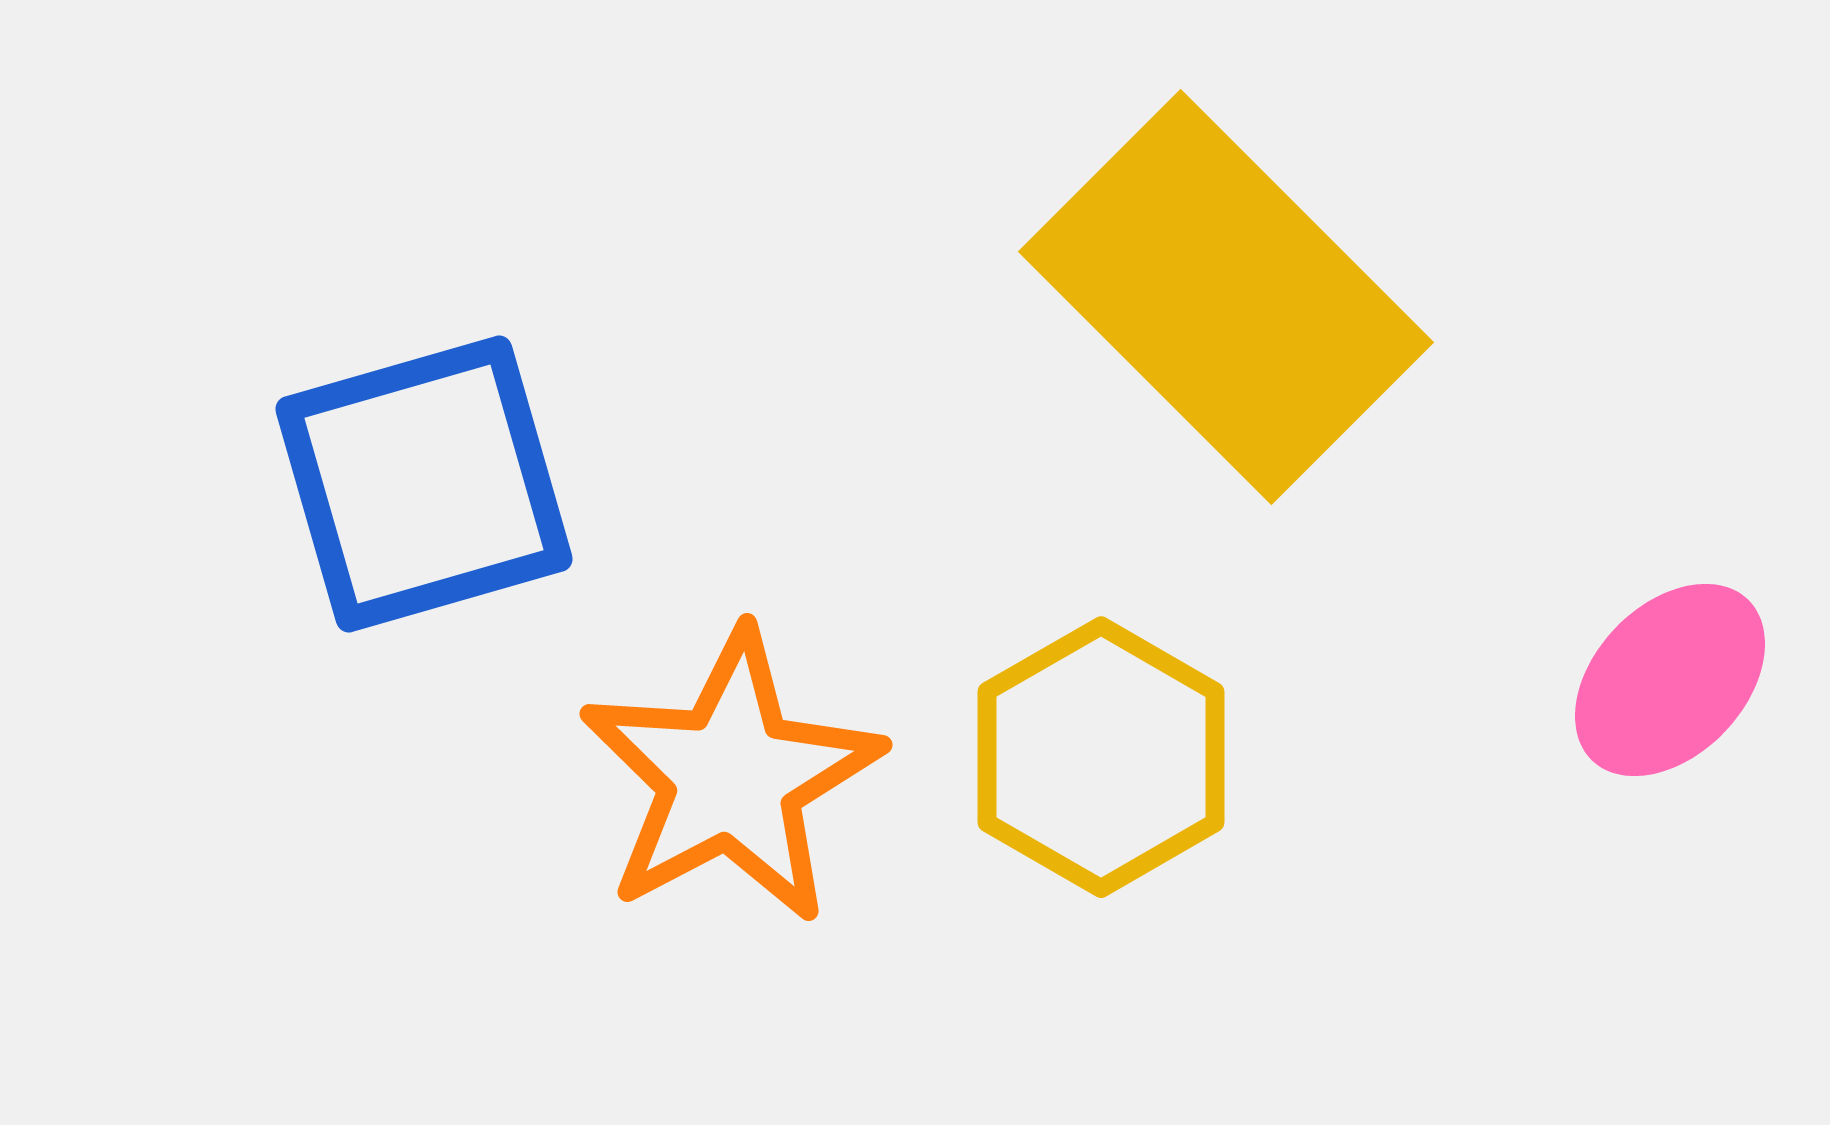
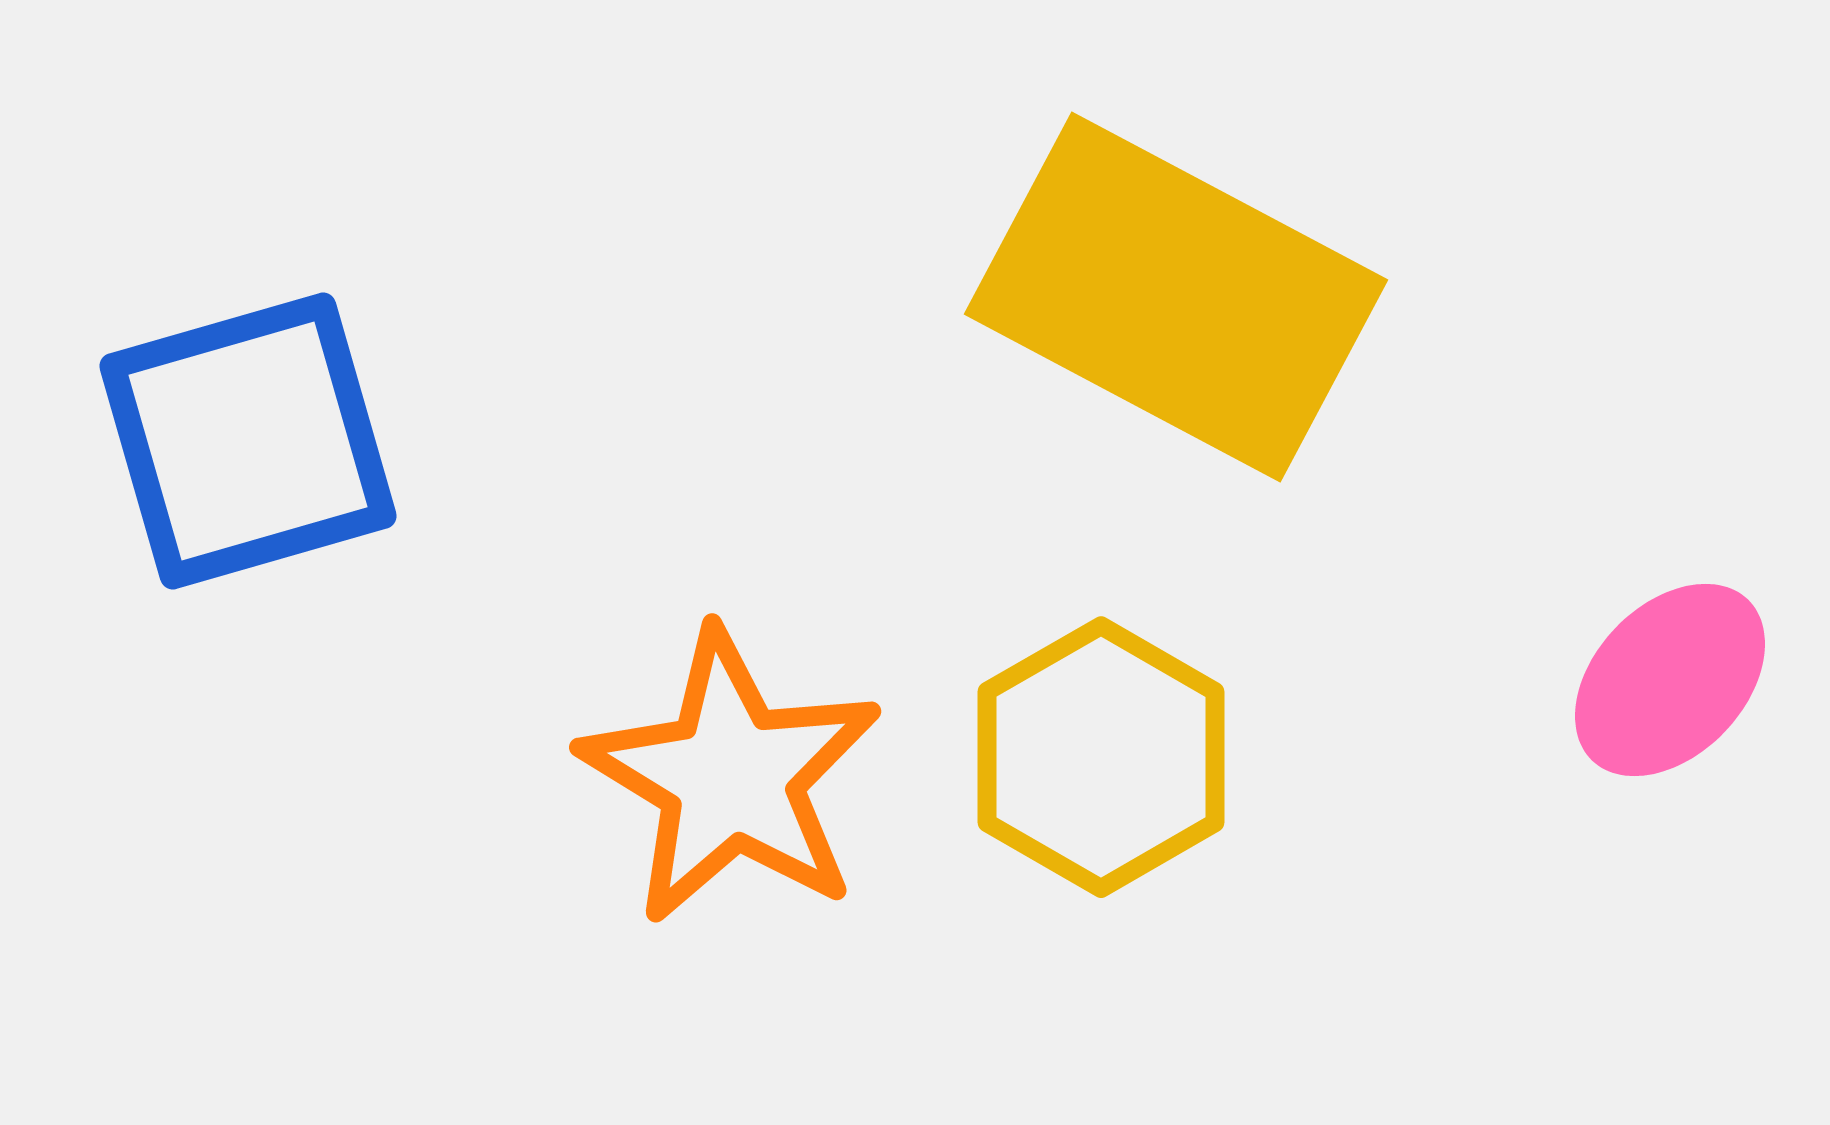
yellow rectangle: moved 50 px left; rotated 17 degrees counterclockwise
blue square: moved 176 px left, 43 px up
orange star: rotated 13 degrees counterclockwise
